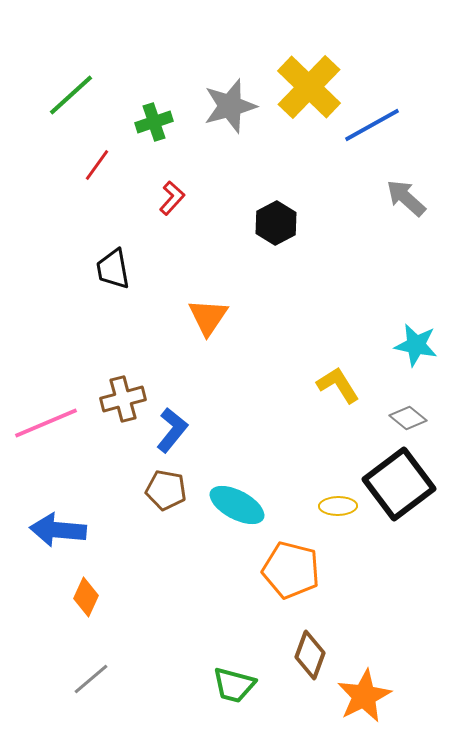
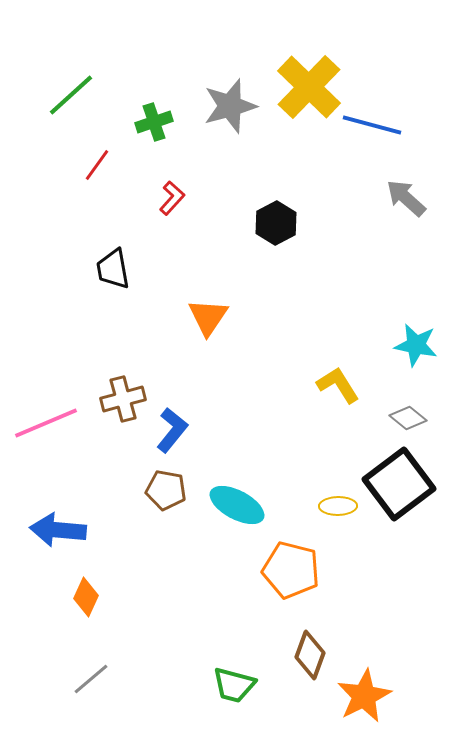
blue line: rotated 44 degrees clockwise
